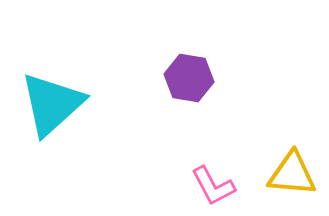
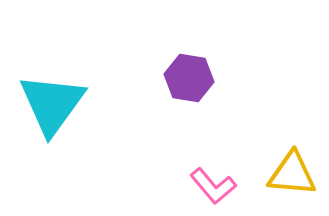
cyan triangle: rotated 12 degrees counterclockwise
pink L-shape: rotated 12 degrees counterclockwise
